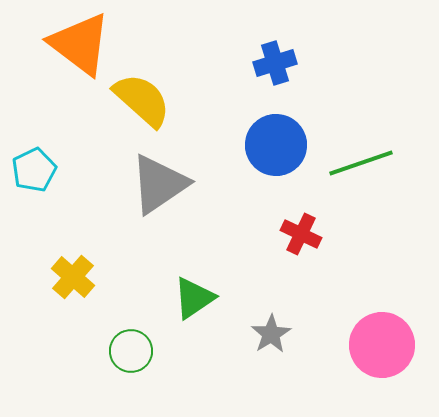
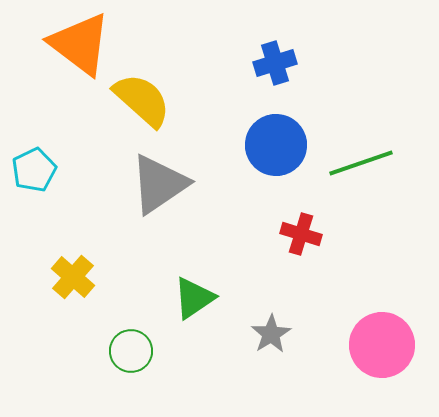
red cross: rotated 9 degrees counterclockwise
